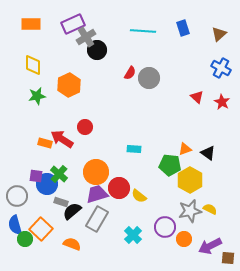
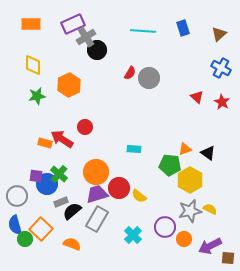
gray rectangle at (61, 202): rotated 40 degrees counterclockwise
